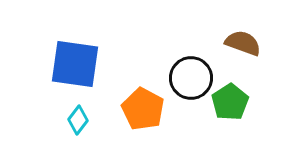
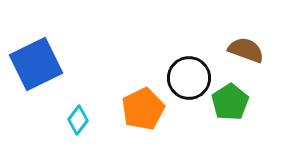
brown semicircle: moved 3 px right, 7 px down
blue square: moved 39 px left; rotated 34 degrees counterclockwise
black circle: moved 2 px left
orange pentagon: rotated 18 degrees clockwise
